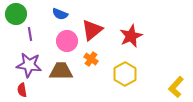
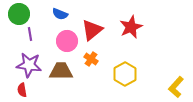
green circle: moved 3 px right
red star: moved 9 px up
